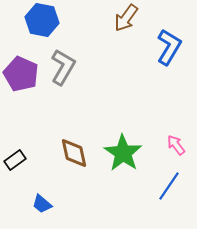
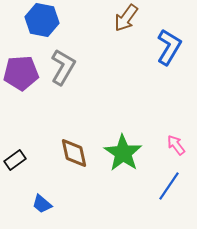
purple pentagon: moved 1 px up; rotated 28 degrees counterclockwise
